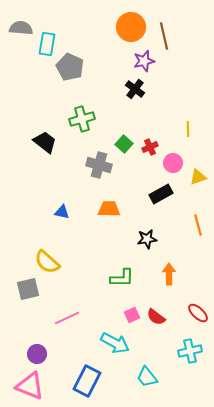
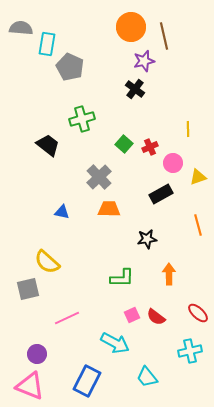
black trapezoid: moved 3 px right, 3 px down
gray cross: moved 12 px down; rotated 30 degrees clockwise
